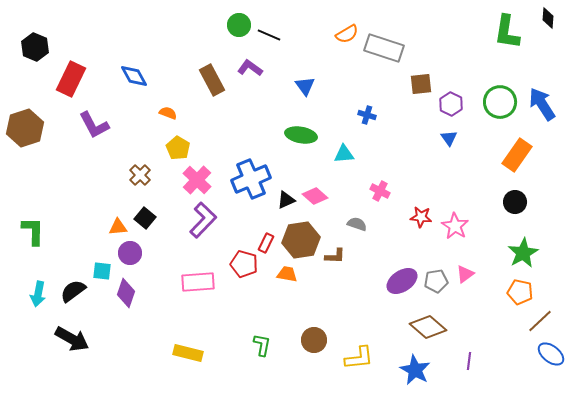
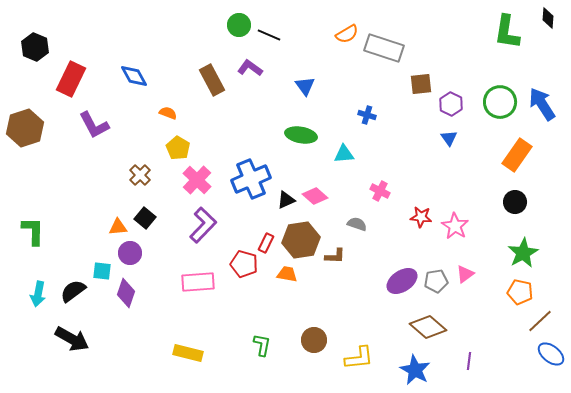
purple L-shape at (203, 220): moved 5 px down
